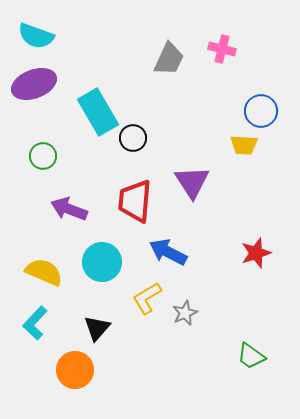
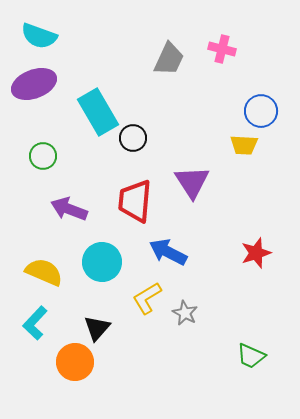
cyan semicircle: moved 3 px right
gray star: rotated 20 degrees counterclockwise
green trapezoid: rotated 12 degrees counterclockwise
orange circle: moved 8 px up
